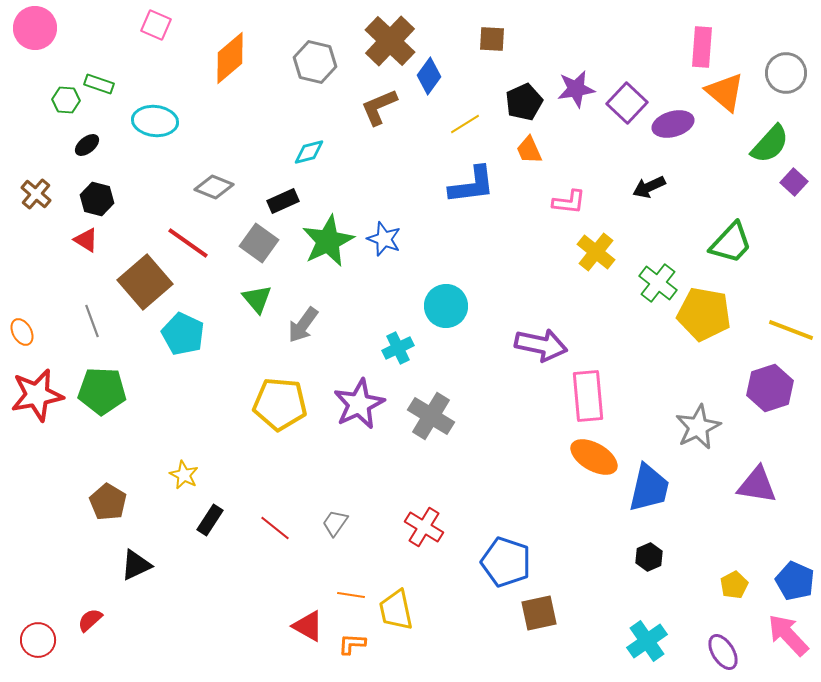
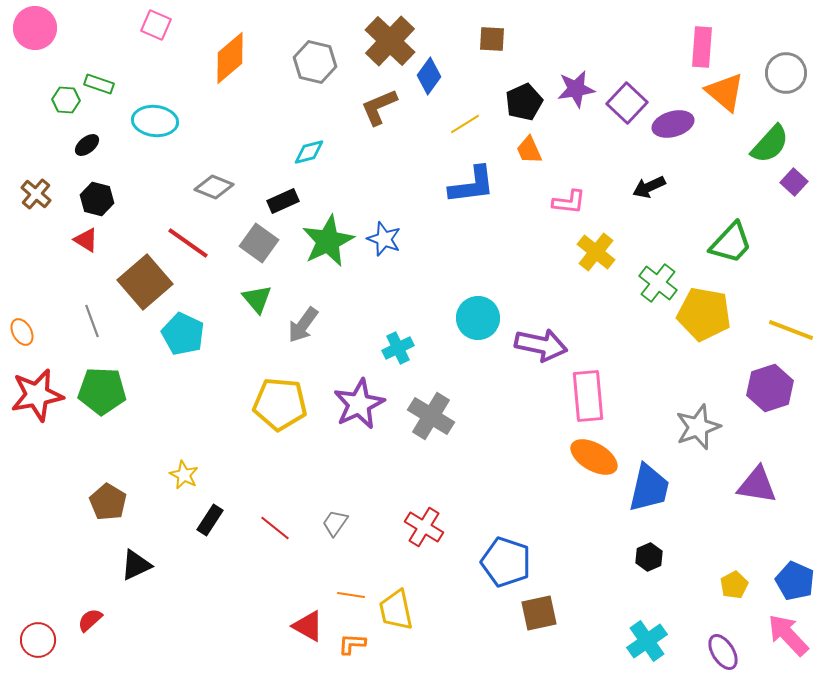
cyan circle at (446, 306): moved 32 px right, 12 px down
gray star at (698, 427): rotated 6 degrees clockwise
